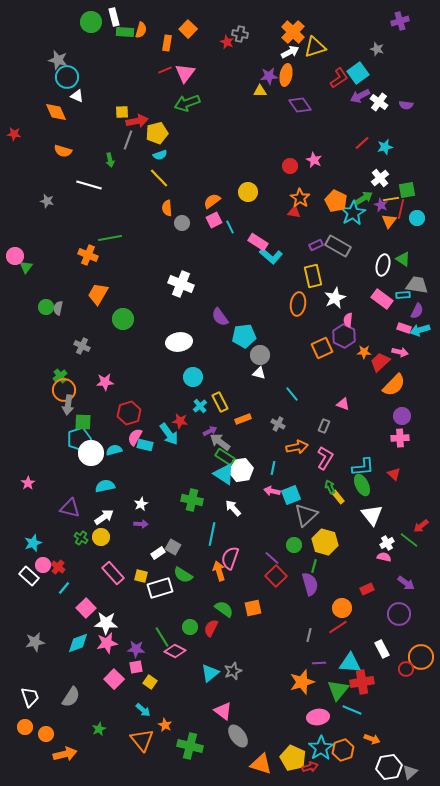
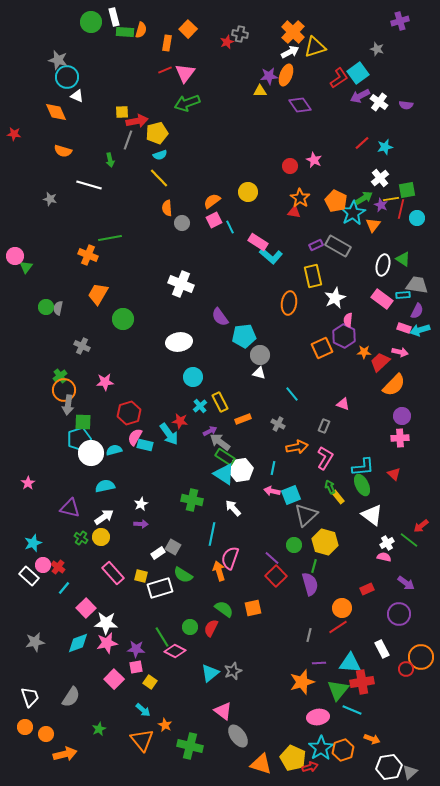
red star at (227, 42): rotated 24 degrees clockwise
orange ellipse at (286, 75): rotated 10 degrees clockwise
gray star at (47, 201): moved 3 px right, 2 px up
orange triangle at (389, 221): moved 16 px left, 4 px down
orange ellipse at (298, 304): moved 9 px left, 1 px up
white triangle at (372, 515): rotated 15 degrees counterclockwise
